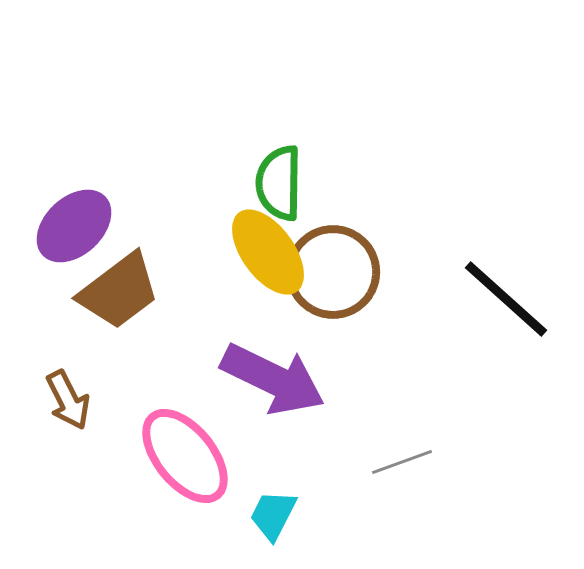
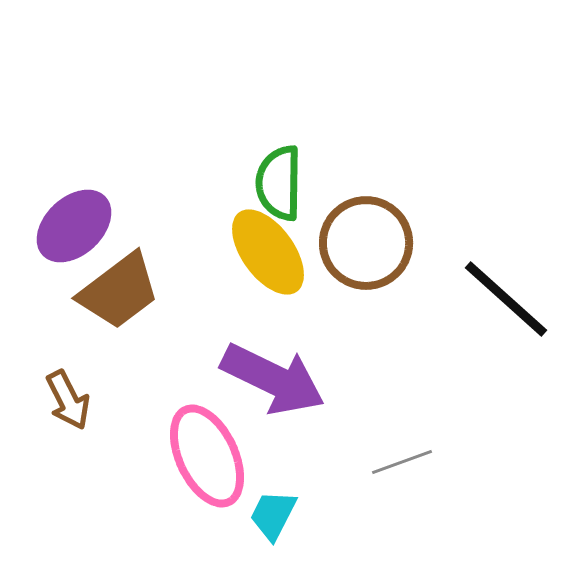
brown circle: moved 33 px right, 29 px up
pink ellipse: moved 22 px right; rotated 14 degrees clockwise
